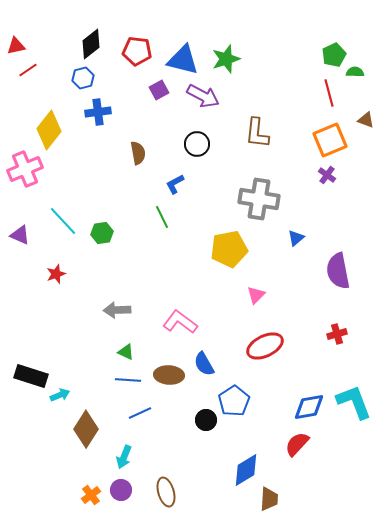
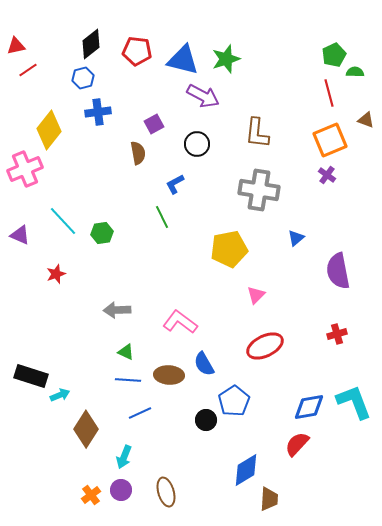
purple square at (159, 90): moved 5 px left, 34 px down
gray cross at (259, 199): moved 9 px up
